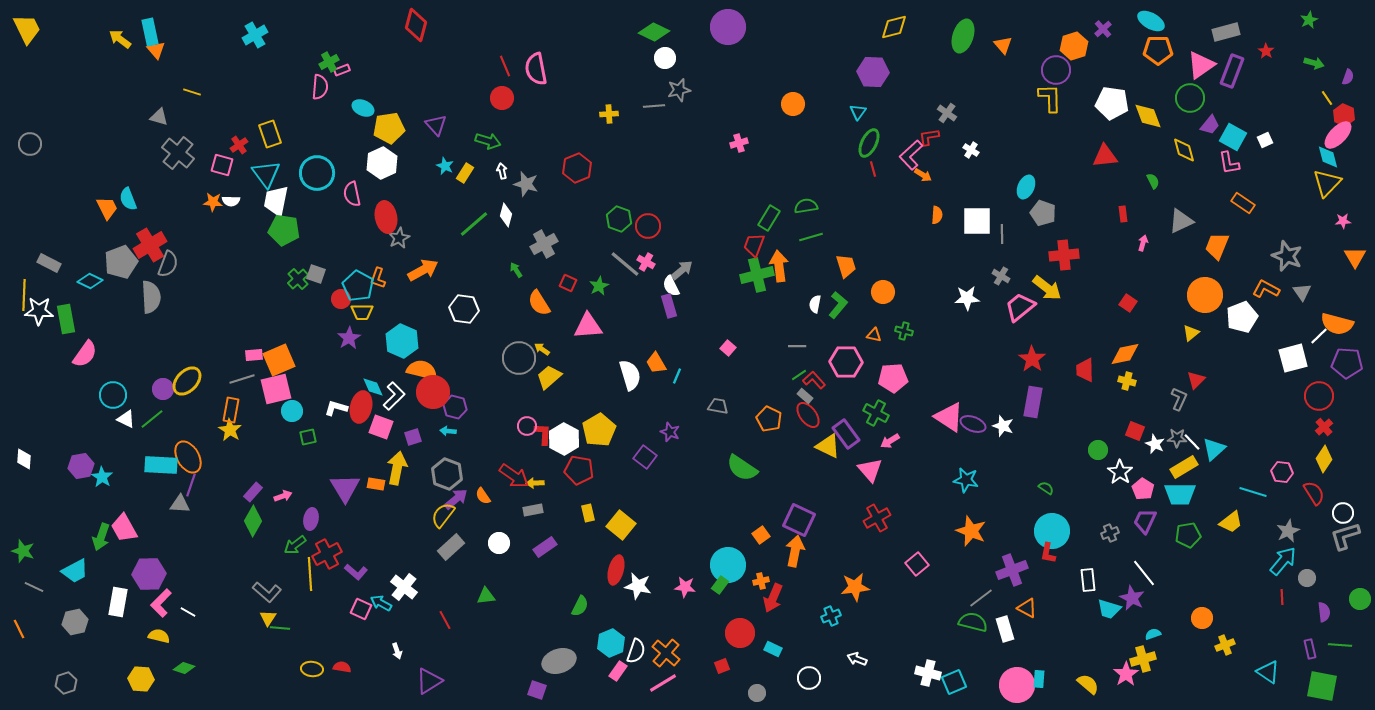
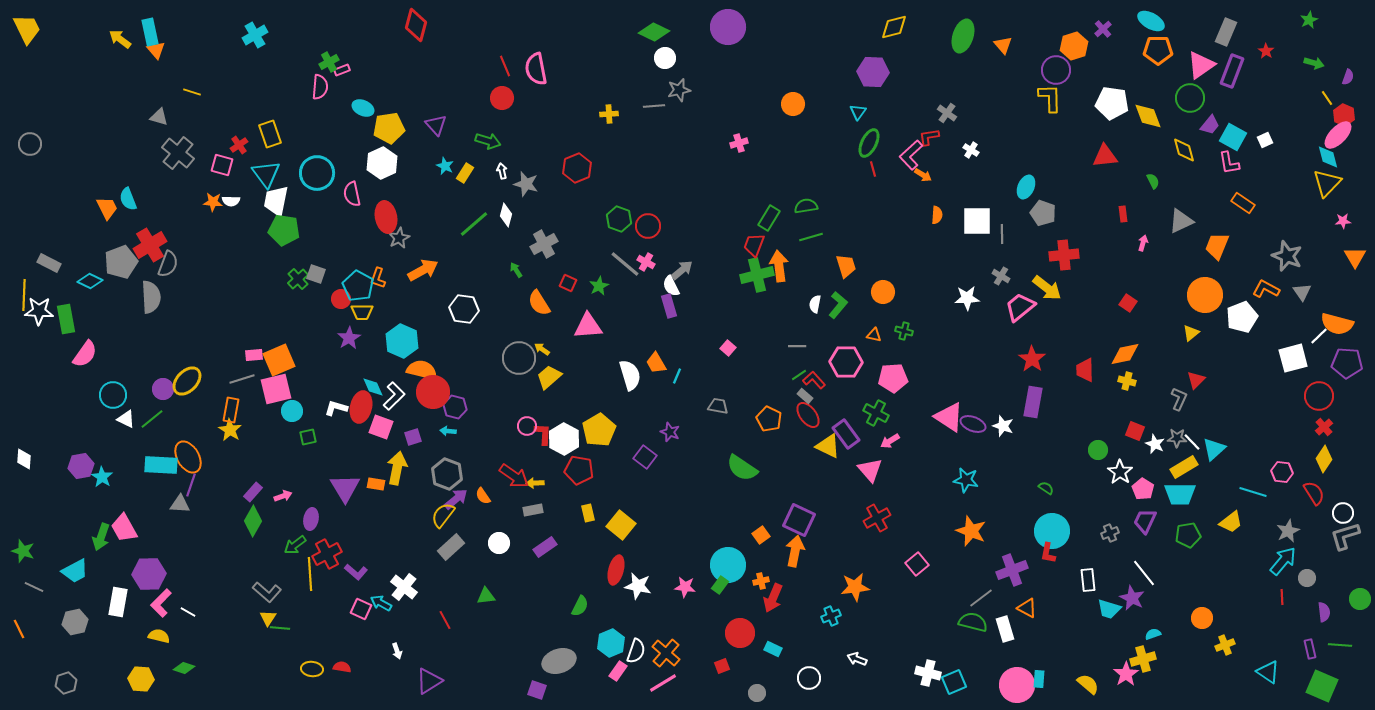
gray rectangle at (1226, 32): rotated 52 degrees counterclockwise
green square at (1322, 686): rotated 12 degrees clockwise
